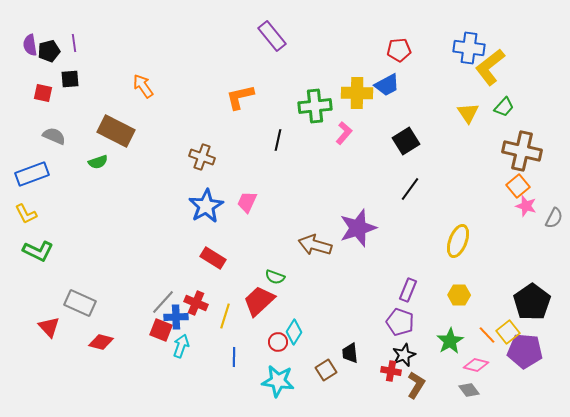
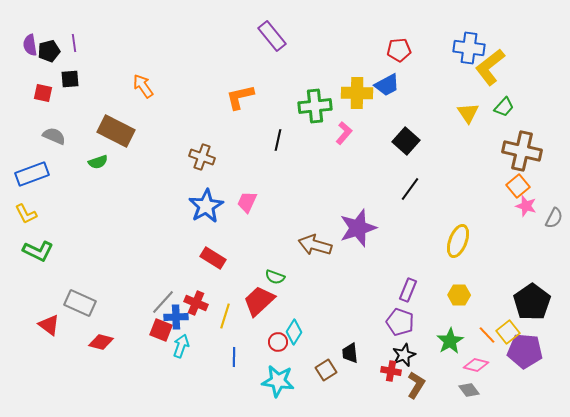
black square at (406, 141): rotated 16 degrees counterclockwise
red triangle at (49, 327): moved 2 px up; rotated 10 degrees counterclockwise
